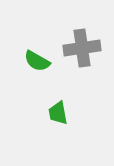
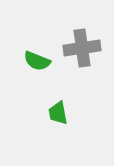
green semicircle: rotated 8 degrees counterclockwise
